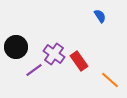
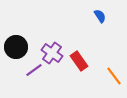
purple cross: moved 2 px left, 1 px up
orange line: moved 4 px right, 4 px up; rotated 12 degrees clockwise
